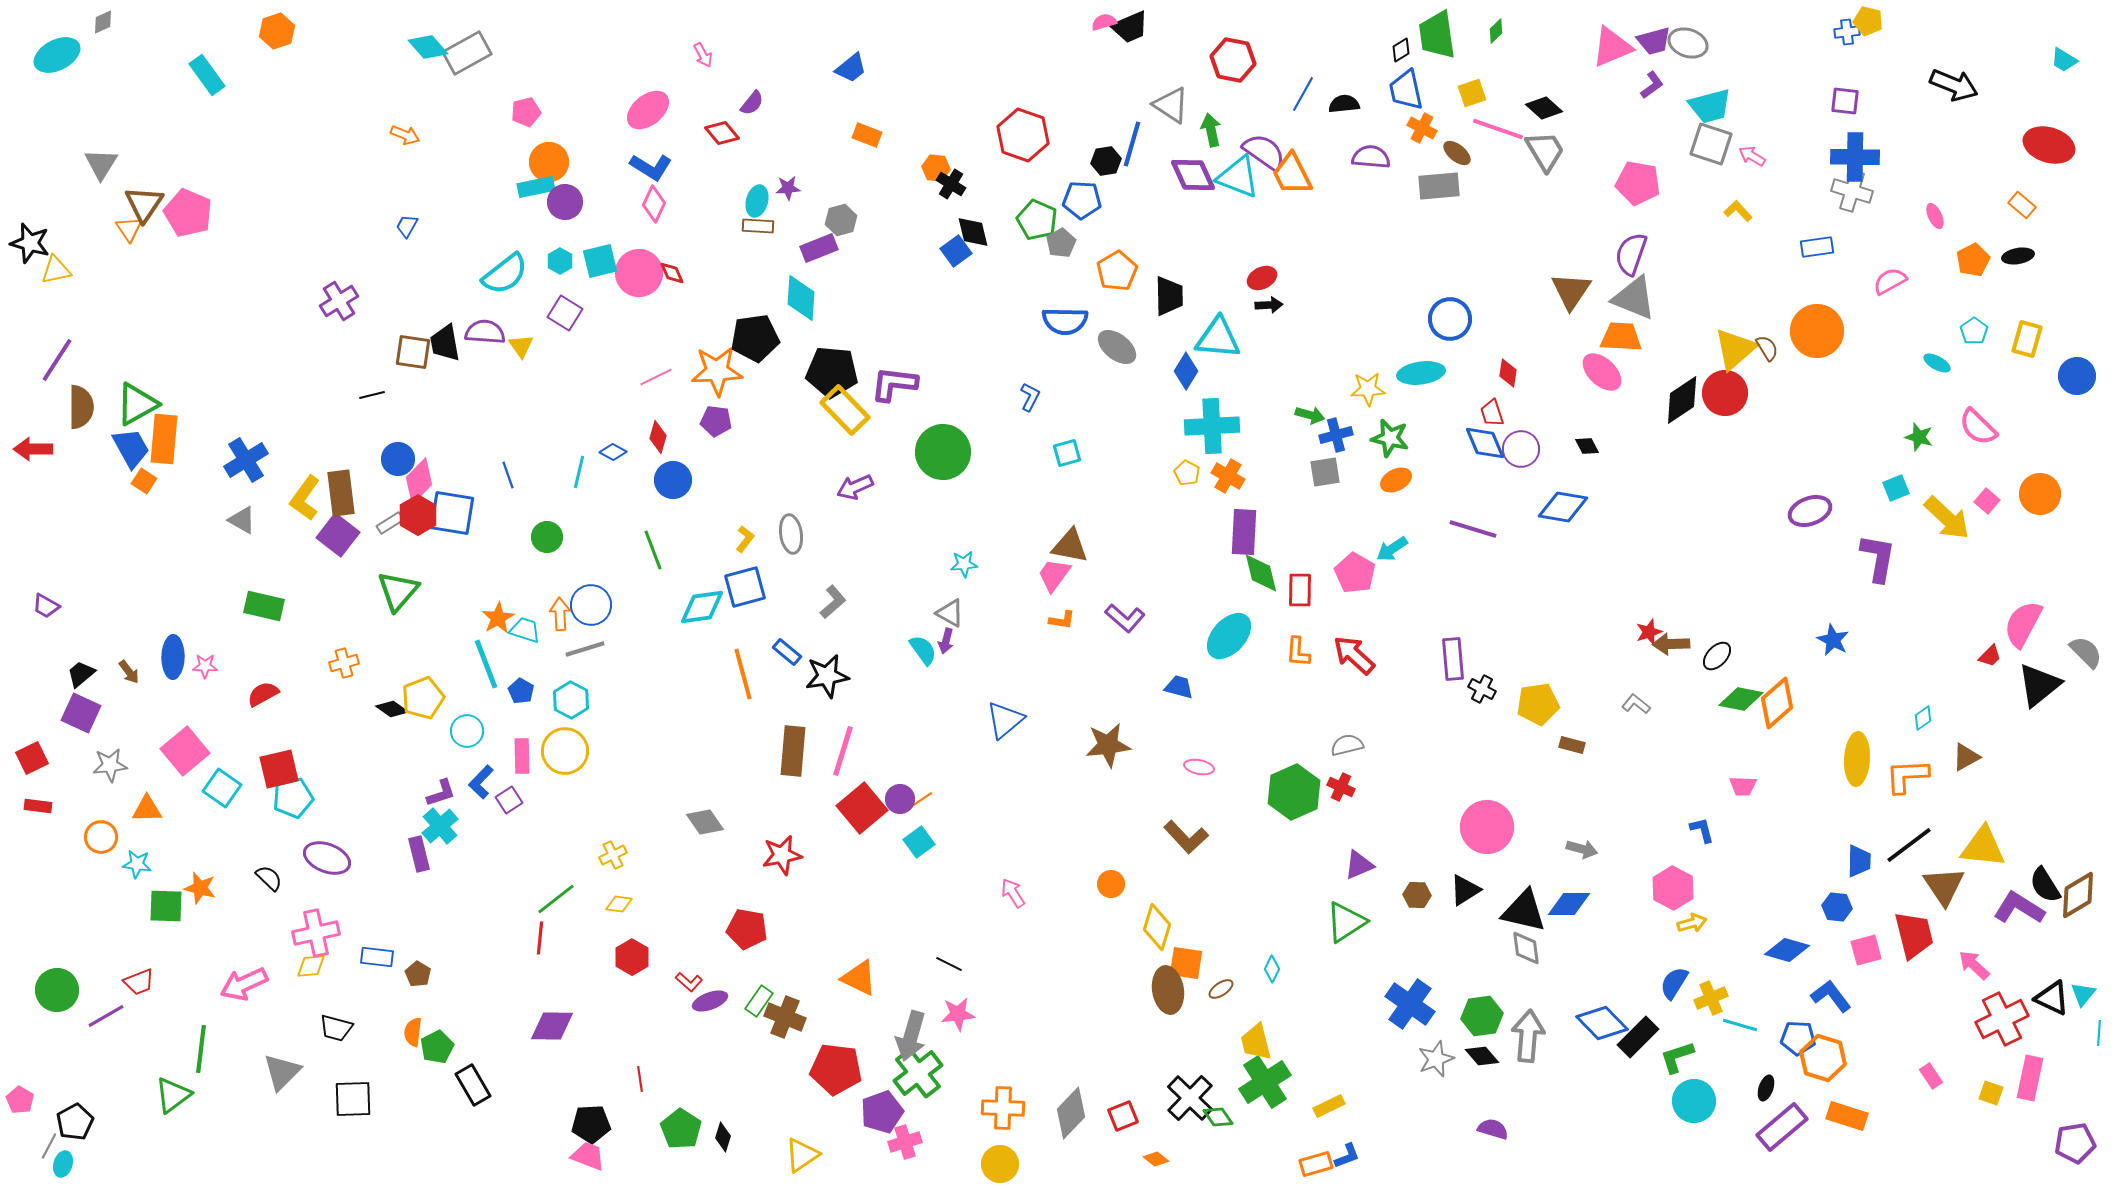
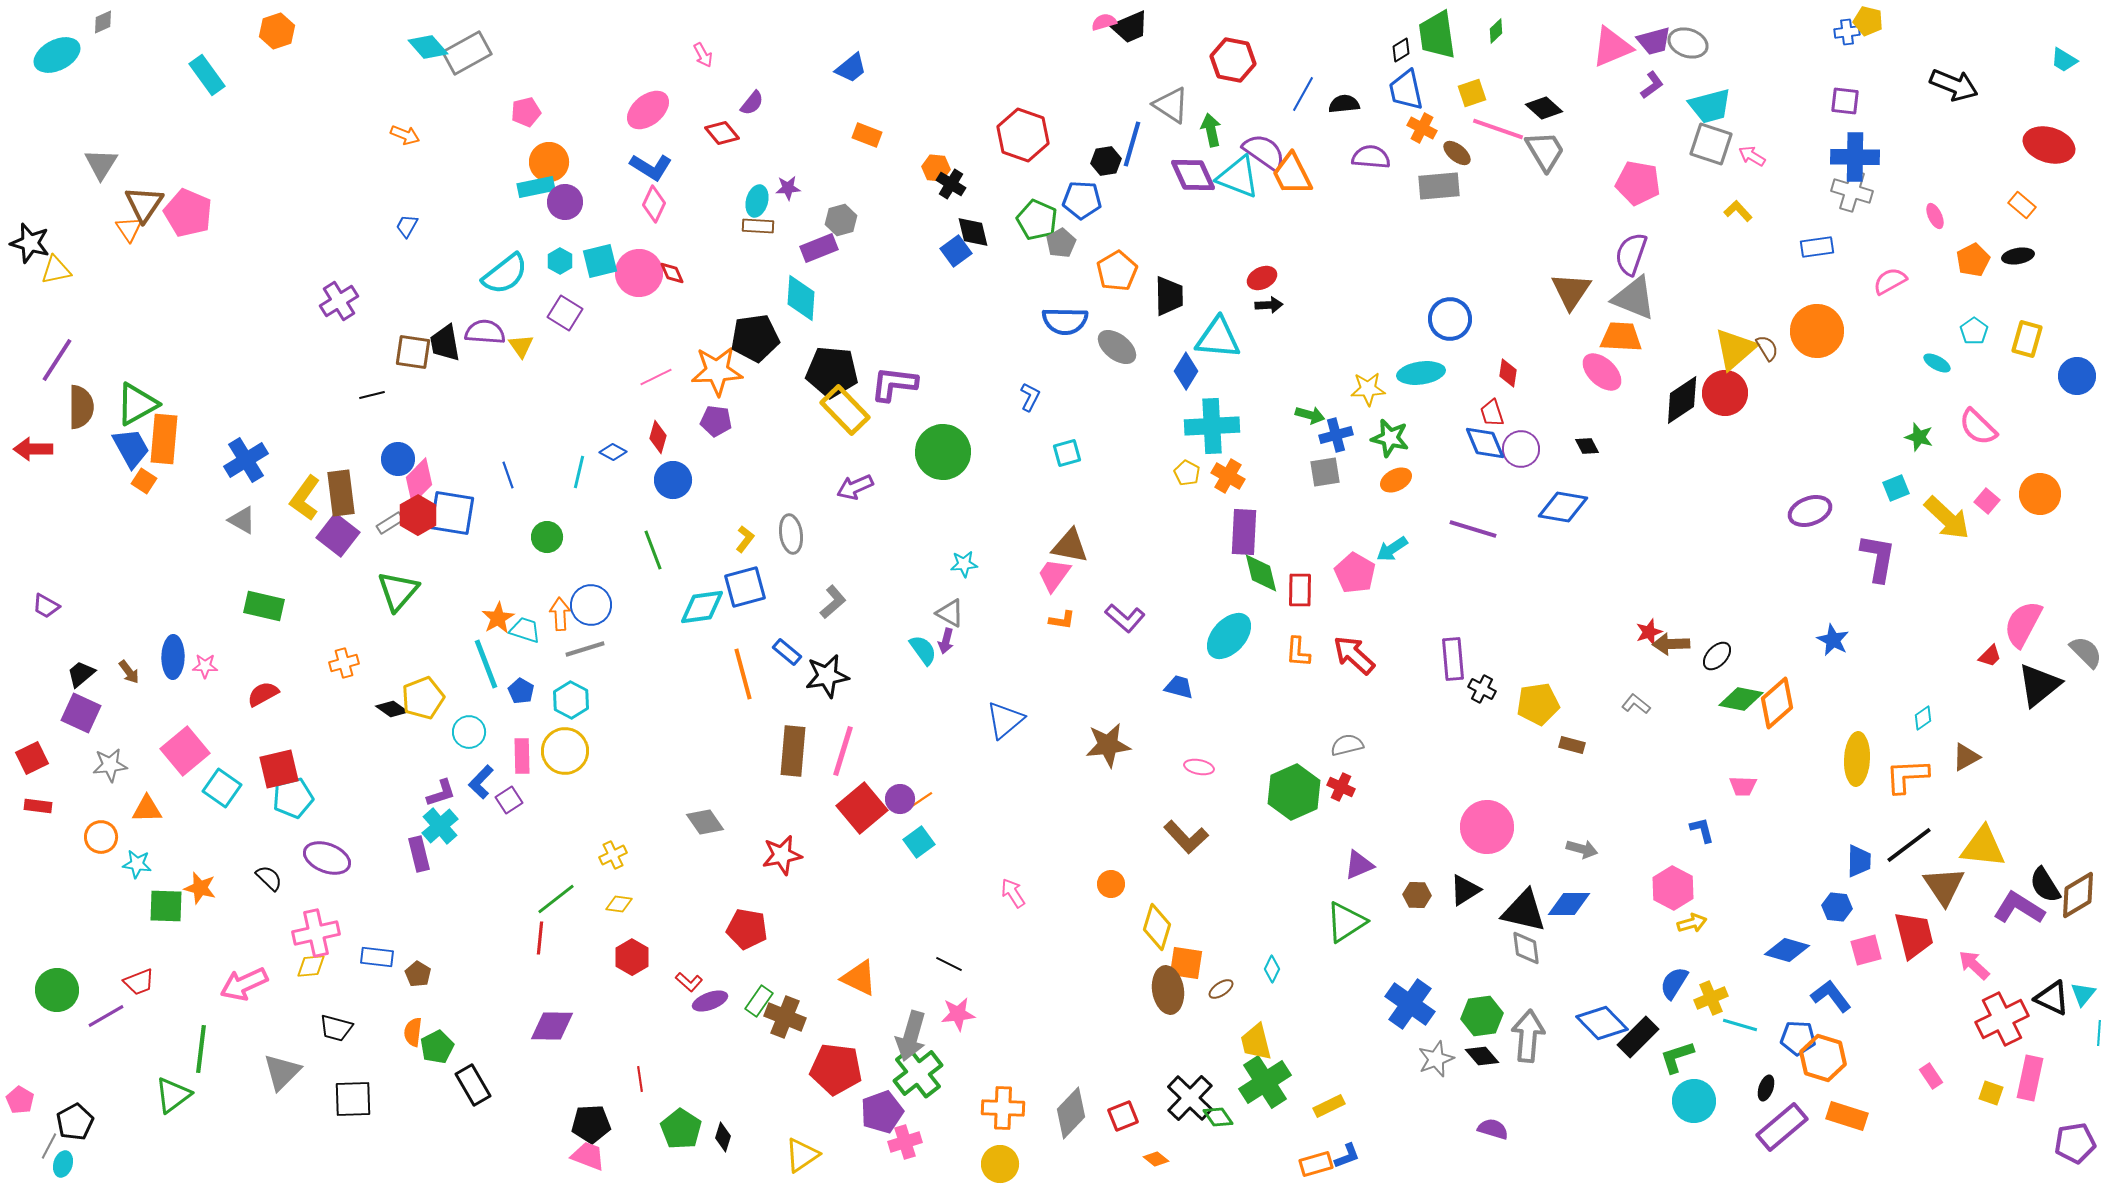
cyan circle at (467, 731): moved 2 px right, 1 px down
